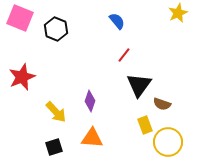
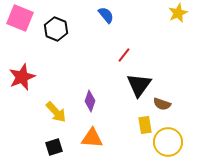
blue semicircle: moved 11 px left, 6 px up
yellow rectangle: rotated 12 degrees clockwise
